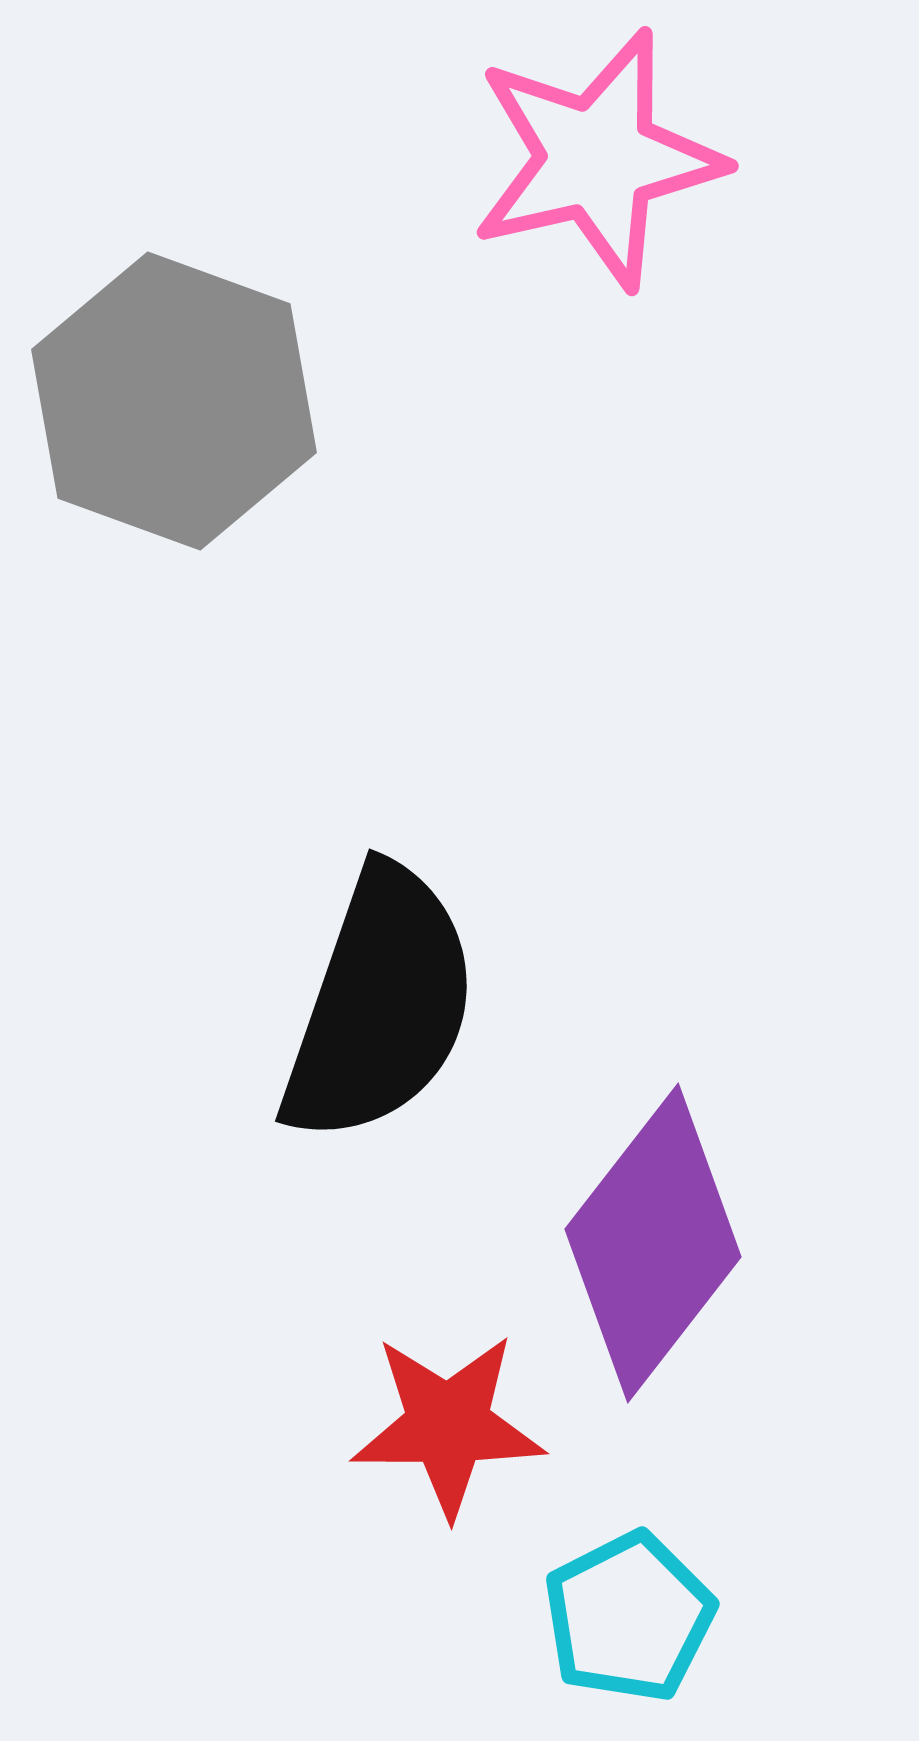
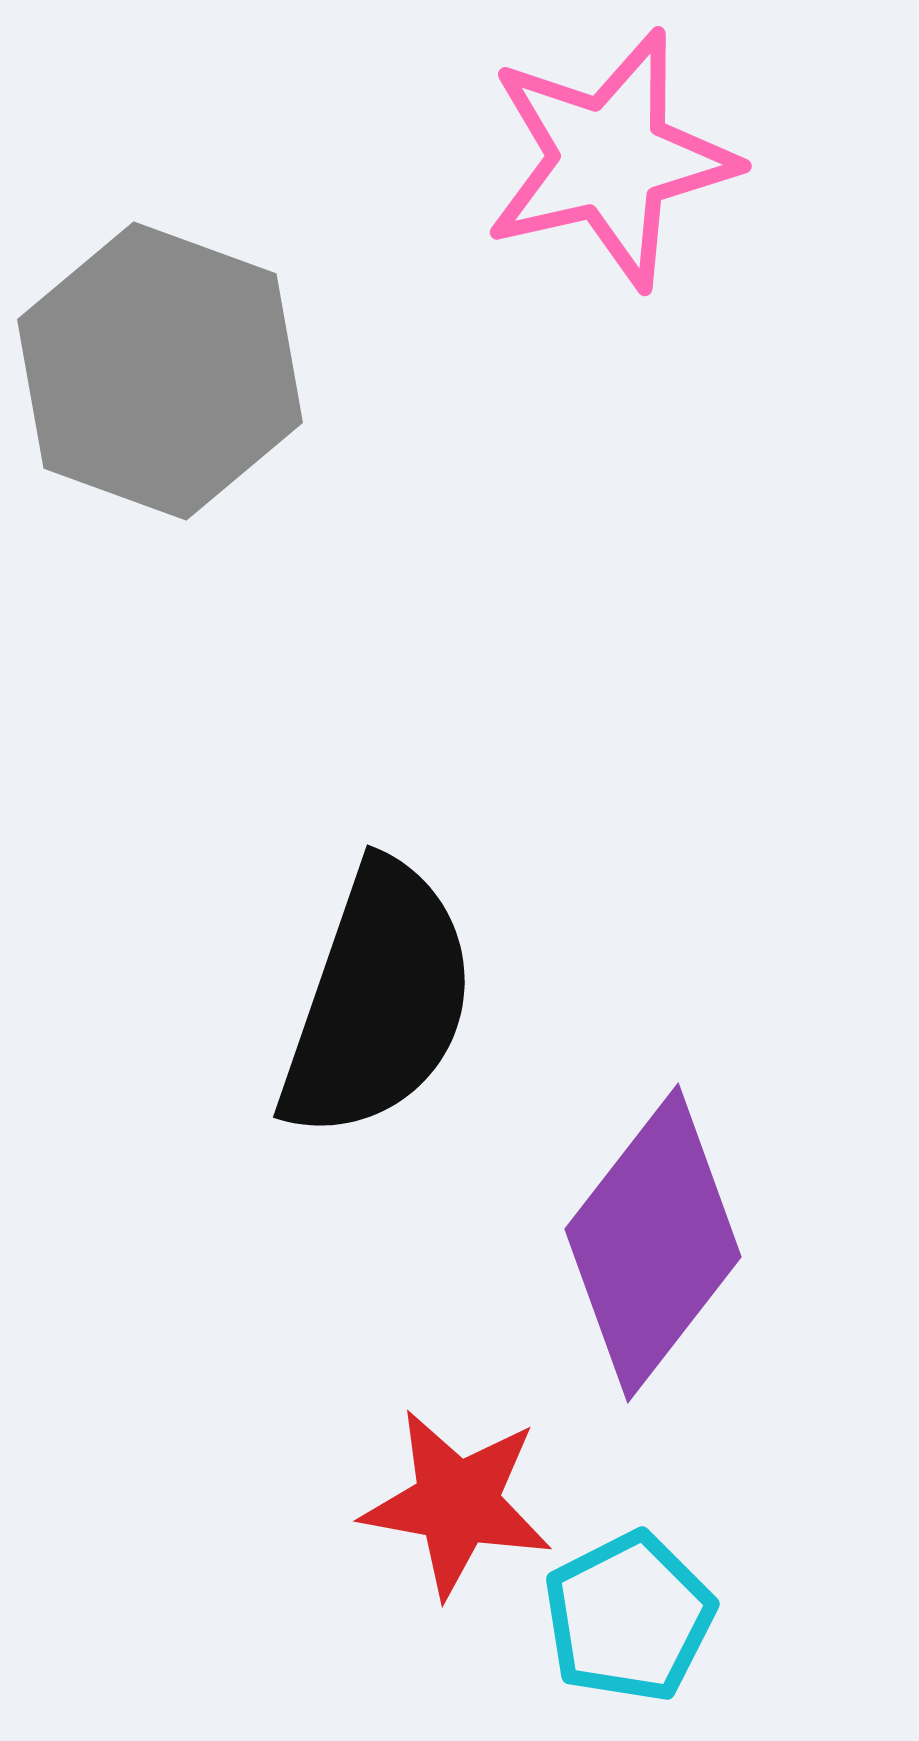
pink star: moved 13 px right
gray hexagon: moved 14 px left, 30 px up
black semicircle: moved 2 px left, 4 px up
red star: moved 9 px right, 78 px down; rotated 10 degrees clockwise
